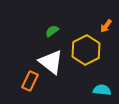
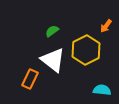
white triangle: moved 2 px right, 2 px up
orange rectangle: moved 2 px up
